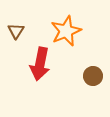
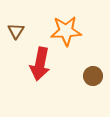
orange star: rotated 20 degrees clockwise
